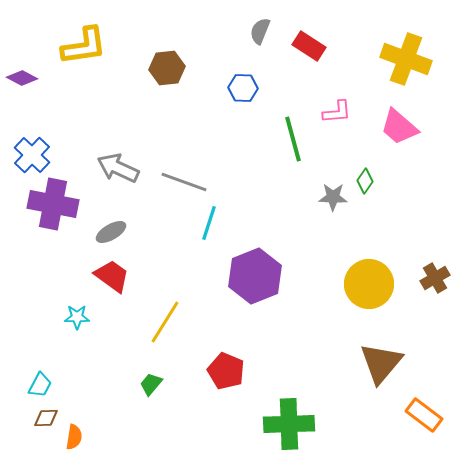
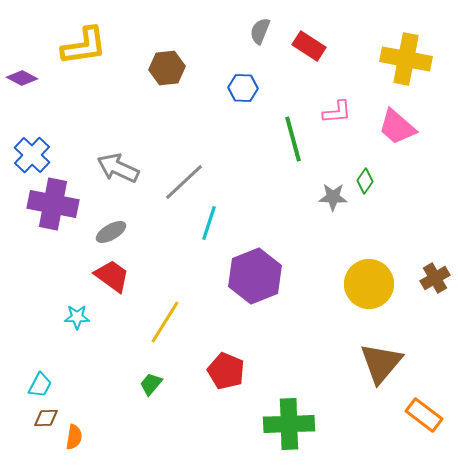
yellow cross: rotated 9 degrees counterclockwise
pink trapezoid: moved 2 px left
gray line: rotated 63 degrees counterclockwise
